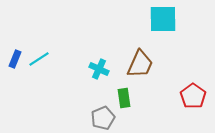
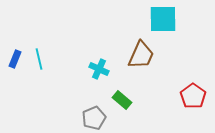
cyan line: rotated 70 degrees counterclockwise
brown trapezoid: moved 1 px right, 9 px up
green rectangle: moved 2 px left, 2 px down; rotated 42 degrees counterclockwise
gray pentagon: moved 9 px left
